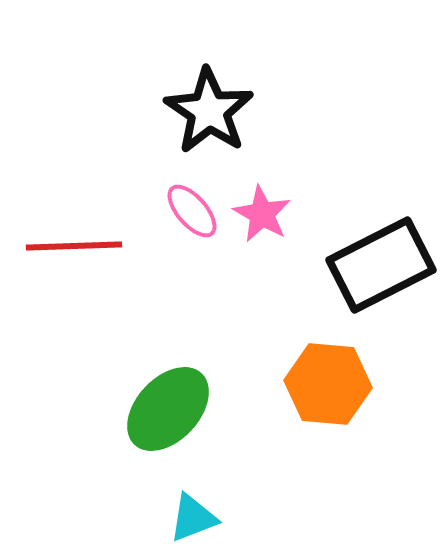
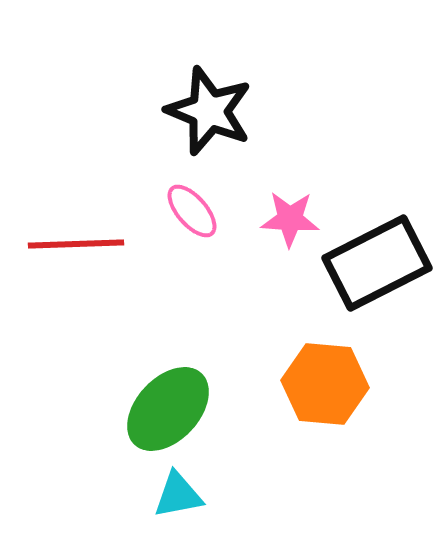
black star: rotated 12 degrees counterclockwise
pink star: moved 28 px right, 5 px down; rotated 26 degrees counterclockwise
red line: moved 2 px right, 2 px up
black rectangle: moved 4 px left, 2 px up
orange hexagon: moved 3 px left
cyan triangle: moved 15 px left, 23 px up; rotated 10 degrees clockwise
